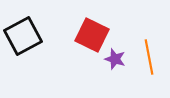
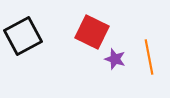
red square: moved 3 px up
